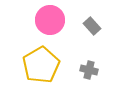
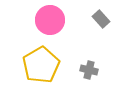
gray rectangle: moved 9 px right, 7 px up
